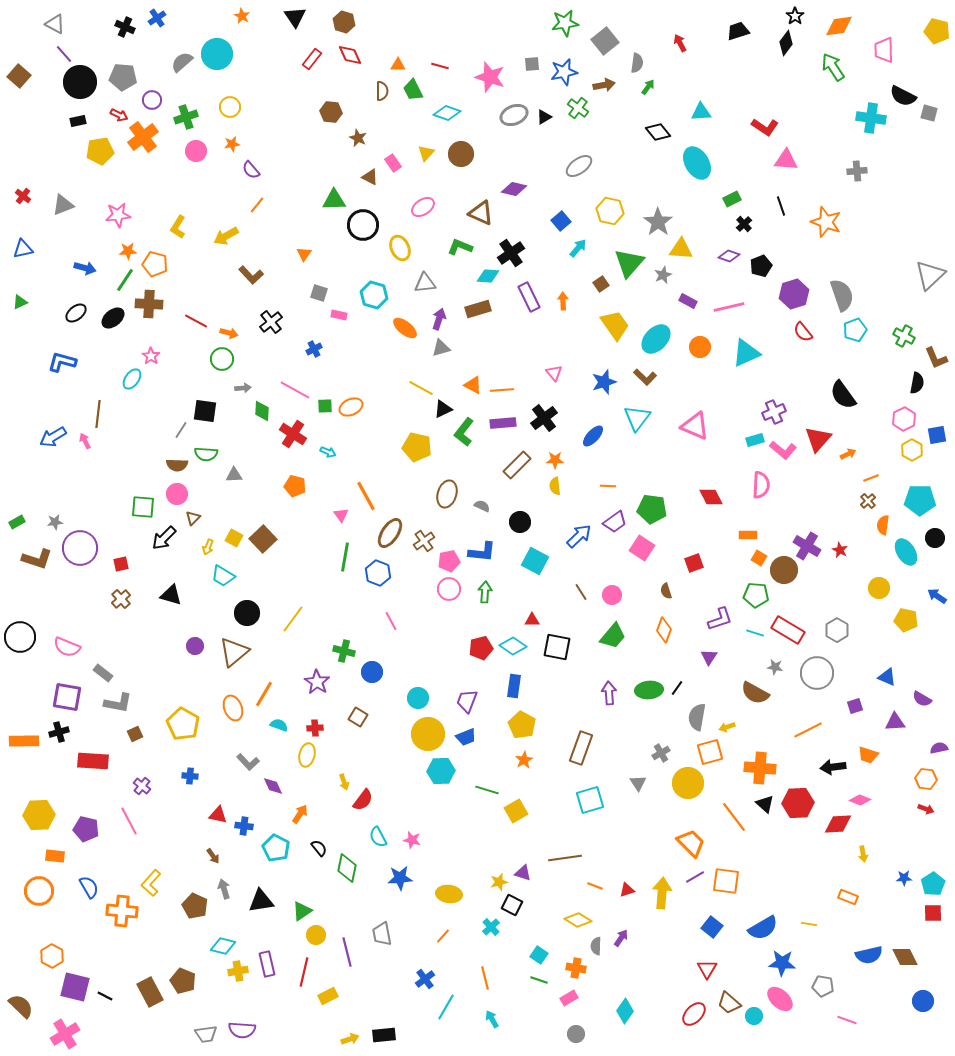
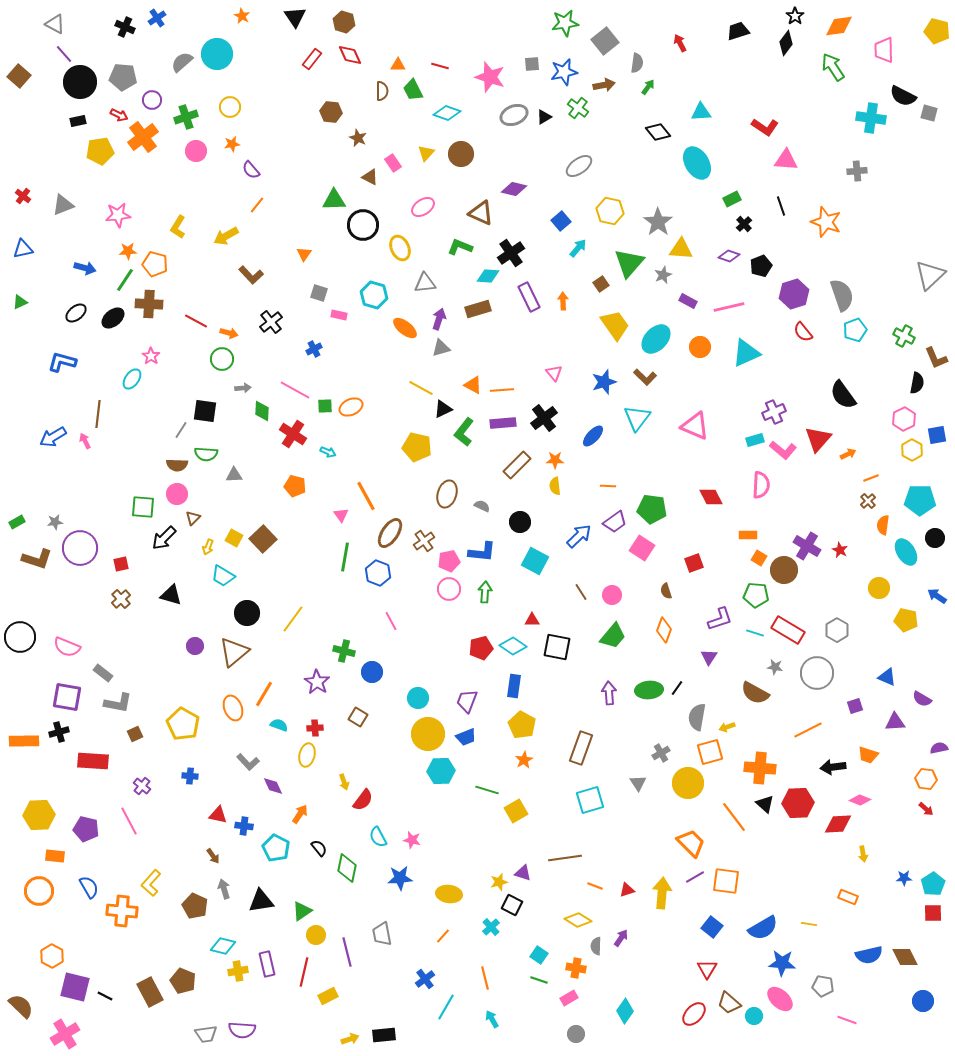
red arrow at (926, 809): rotated 21 degrees clockwise
